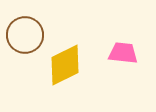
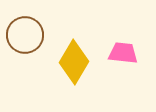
yellow diamond: moved 9 px right, 3 px up; rotated 33 degrees counterclockwise
